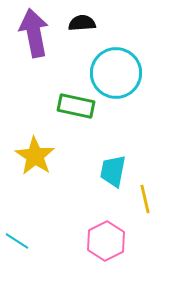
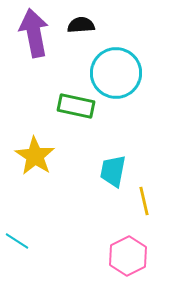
black semicircle: moved 1 px left, 2 px down
yellow line: moved 1 px left, 2 px down
pink hexagon: moved 22 px right, 15 px down
